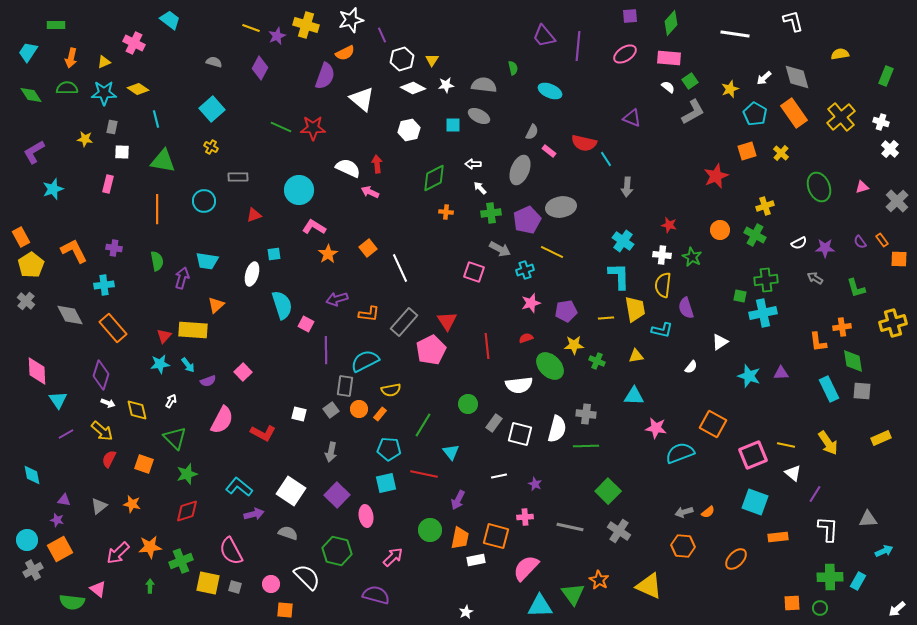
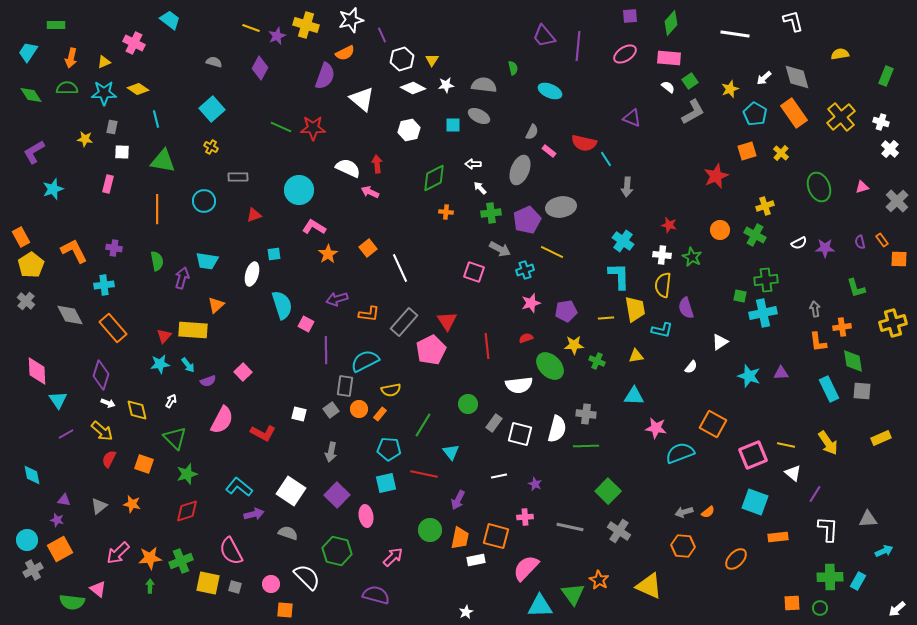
purple semicircle at (860, 242): rotated 24 degrees clockwise
gray arrow at (815, 278): moved 31 px down; rotated 49 degrees clockwise
orange star at (150, 547): moved 11 px down
